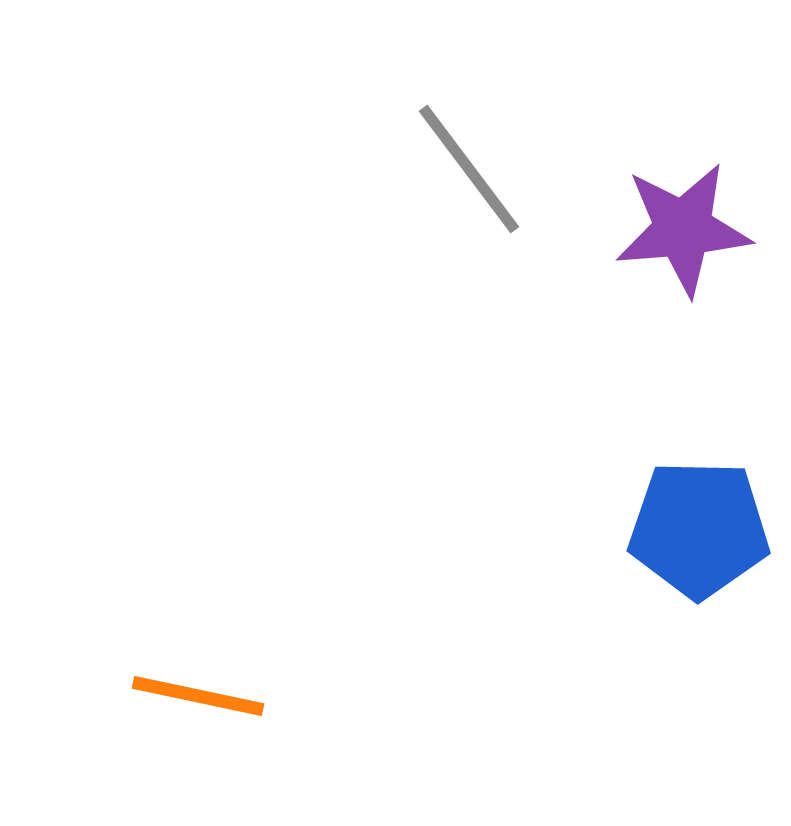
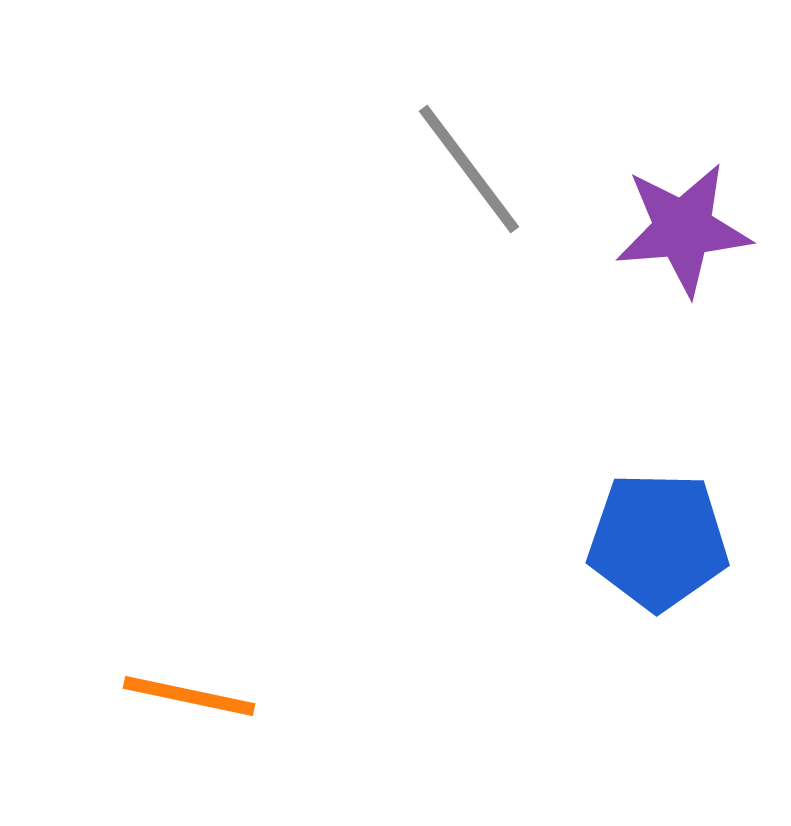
blue pentagon: moved 41 px left, 12 px down
orange line: moved 9 px left
